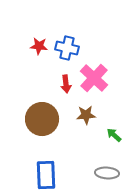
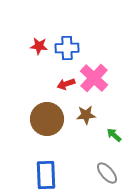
blue cross: rotated 15 degrees counterclockwise
red arrow: rotated 78 degrees clockwise
brown circle: moved 5 px right
gray ellipse: rotated 45 degrees clockwise
